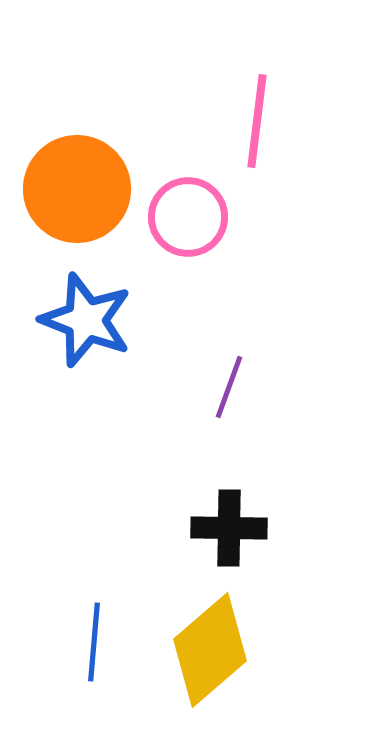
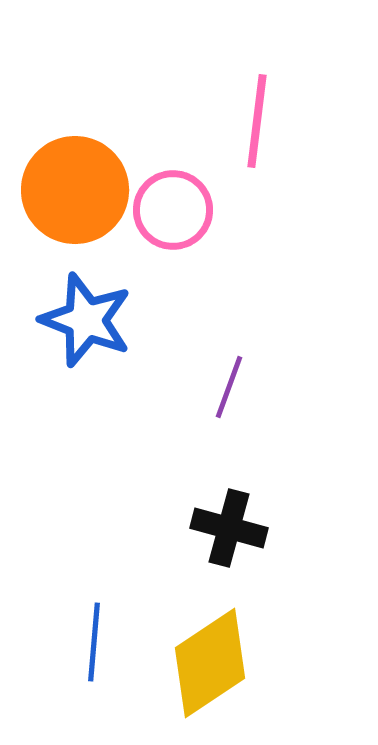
orange circle: moved 2 px left, 1 px down
pink circle: moved 15 px left, 7 px up
black cross: rotated 14 degrees clockwise
yellow diamond: moved 13 px down; rotated 7 degrees clockwise
